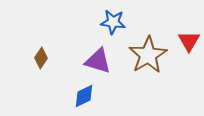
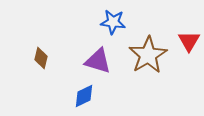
brown diamond: rotated 20 degrees counterclockwise
